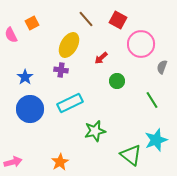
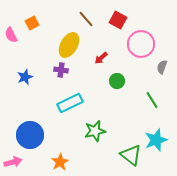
blue star: rotated 14 degrees clockwise
blue circle: moved 26 px down
